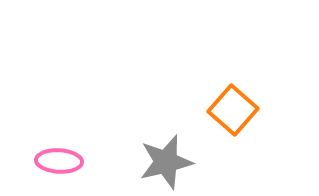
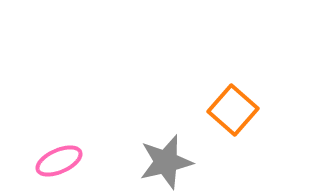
pink ellipse: rotated 27 degrees counterclockwise
